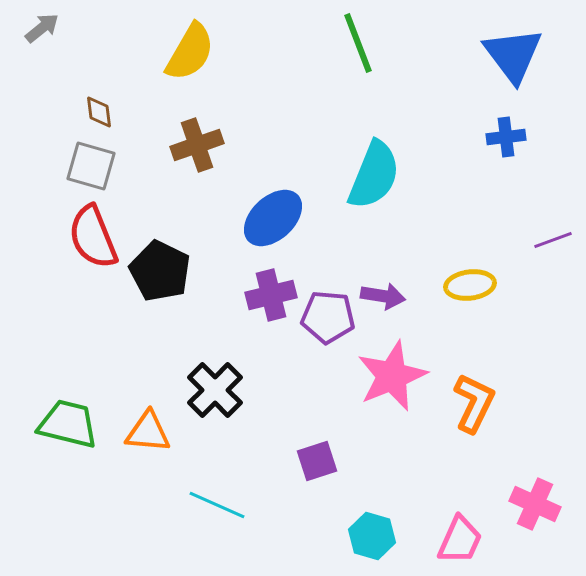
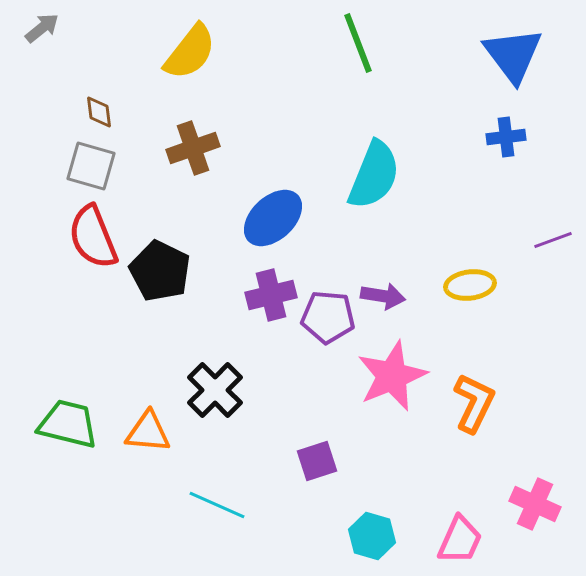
yellow semicircle: rotated 8 degrees clockwise
brown cross: moved 4 px left, 3 px down
